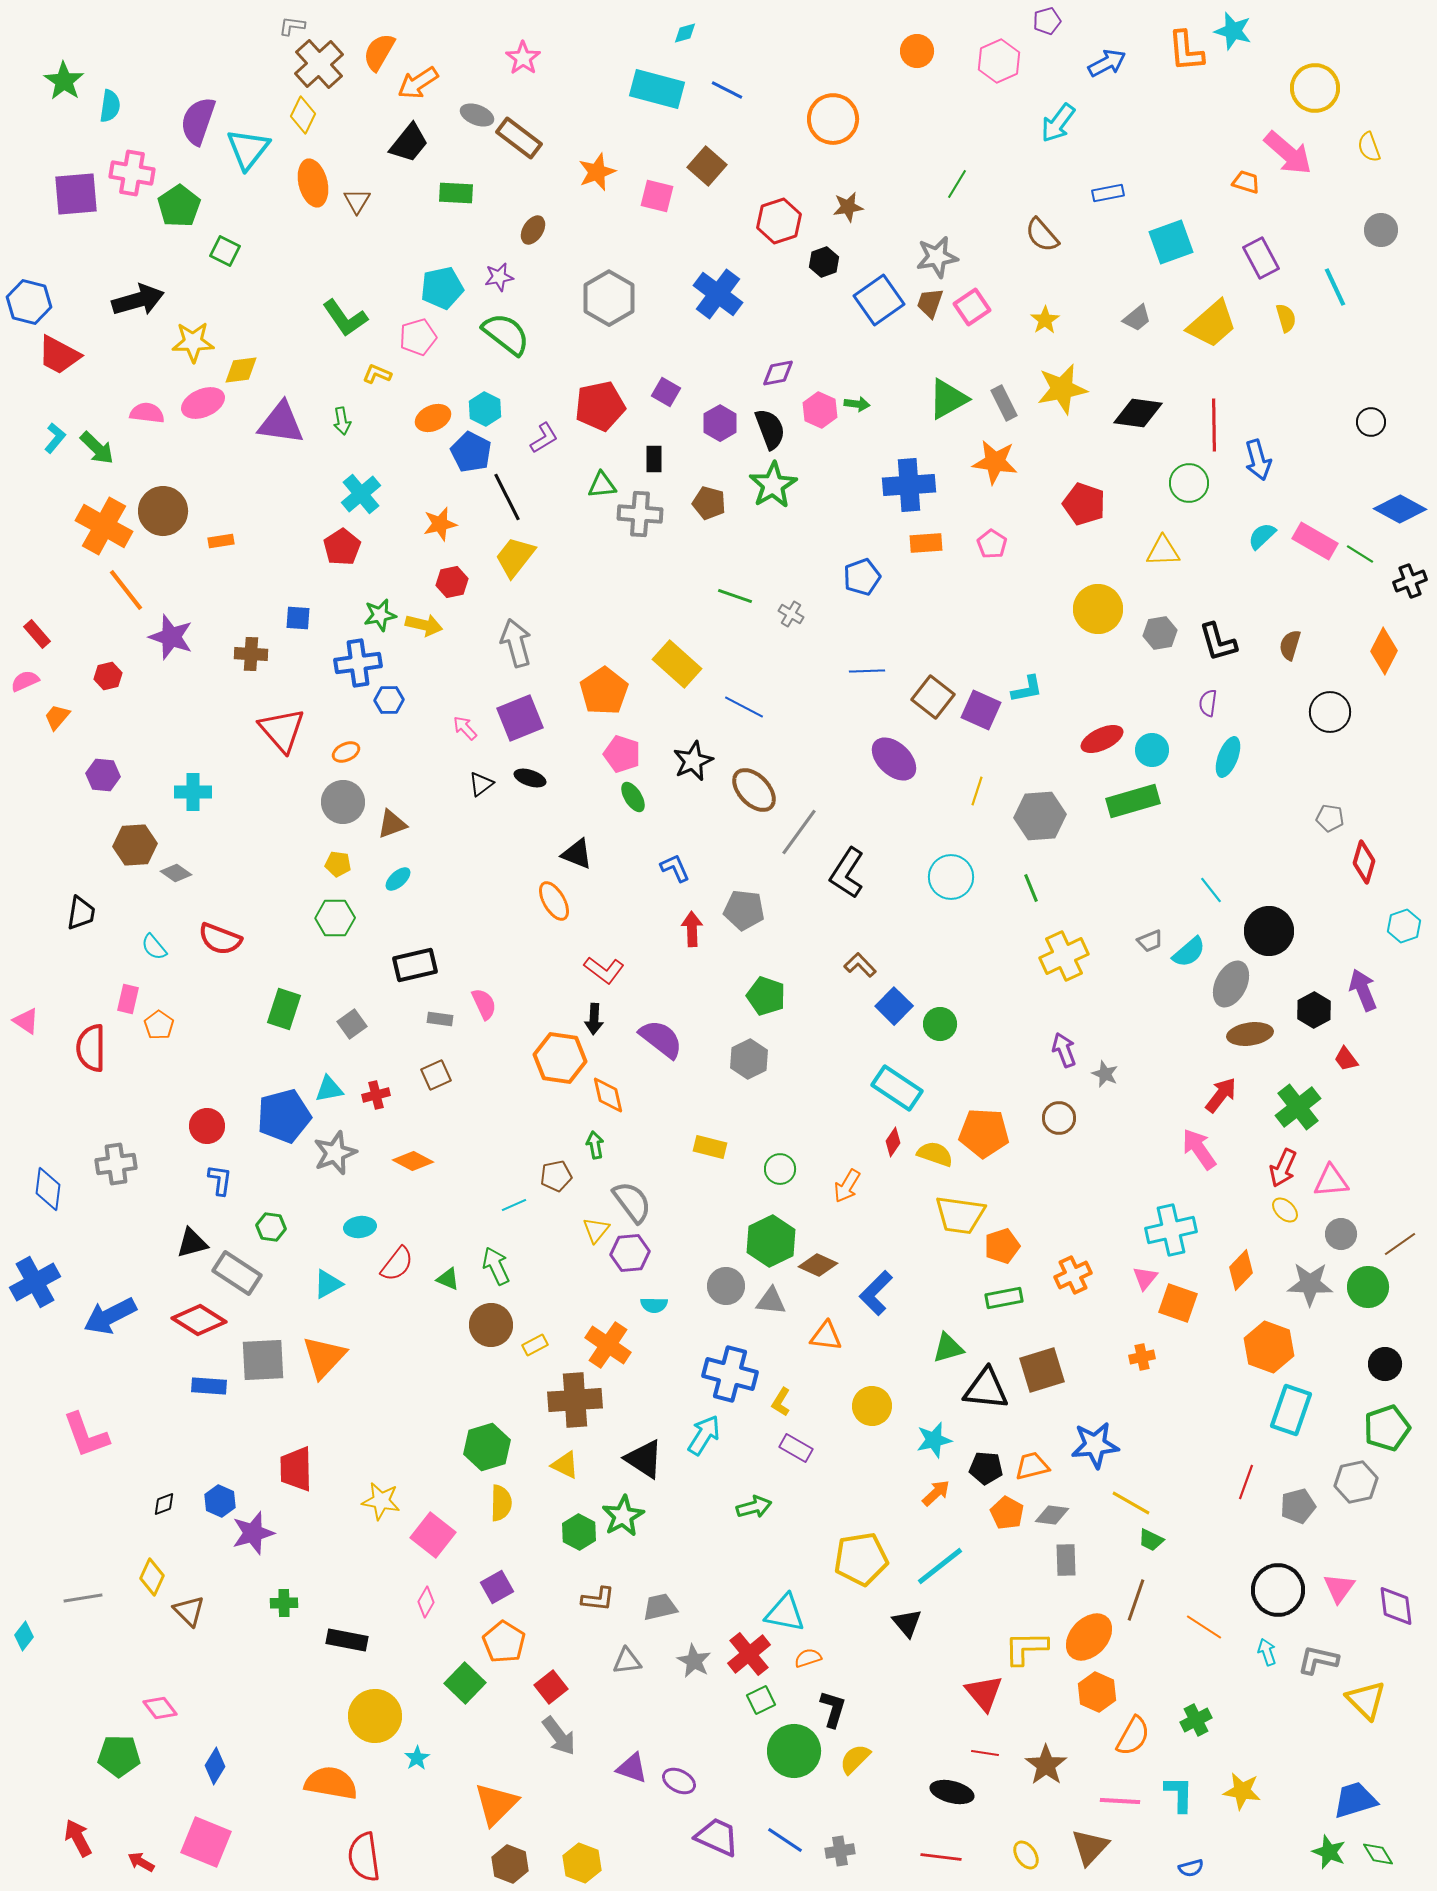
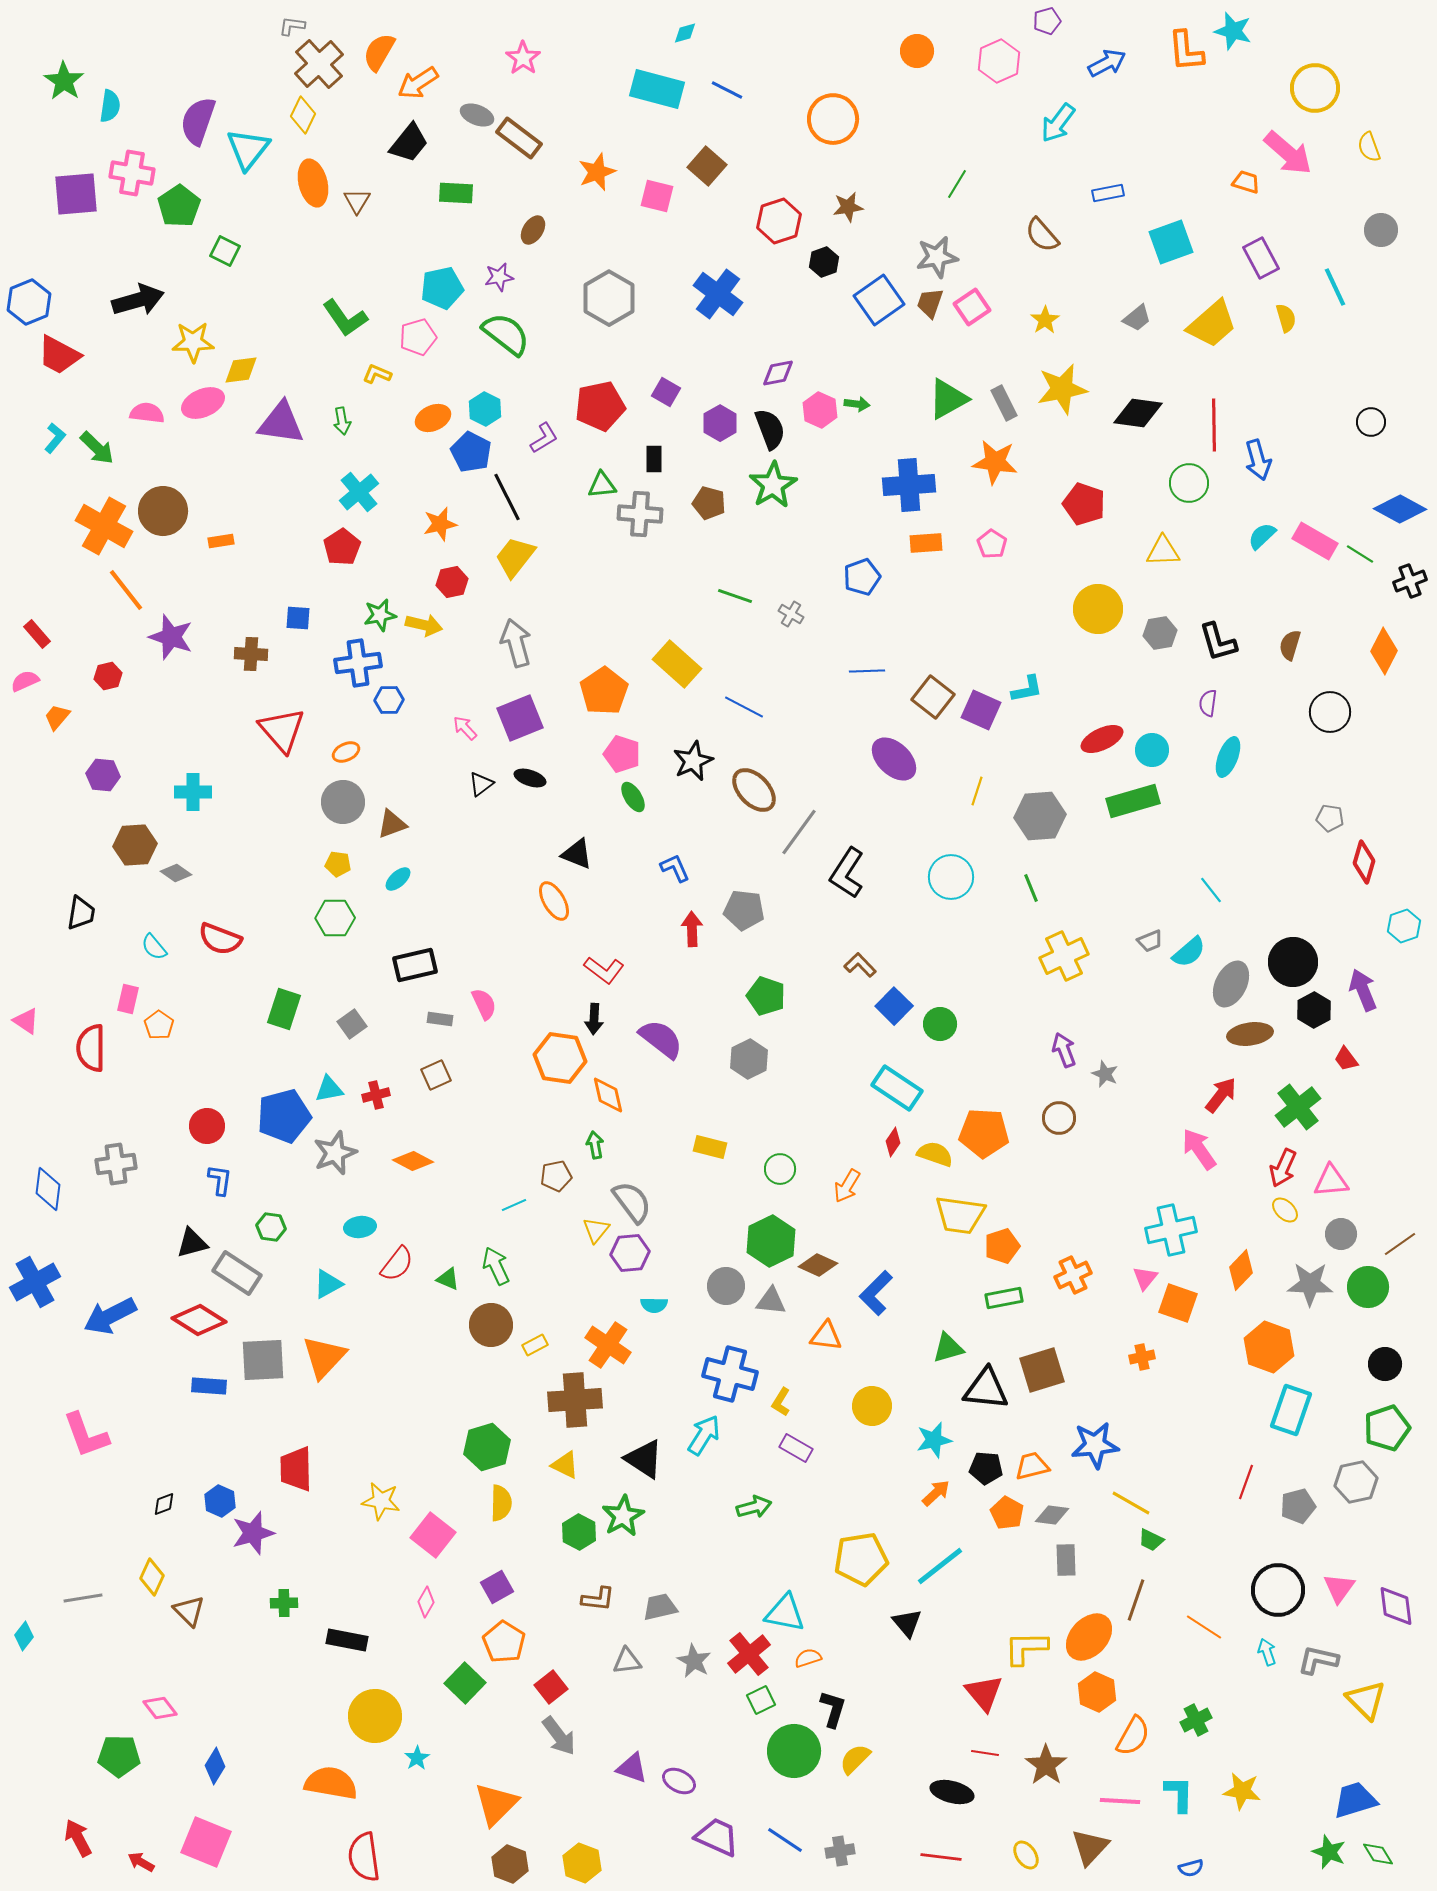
blue hexagon at (29, 302): rotated 24 degrees clockwise
cyan cross at (361, 494): moved 2 px left, 2 px up
black circle at (1269, 931): moved 24 px right, 31 px down
